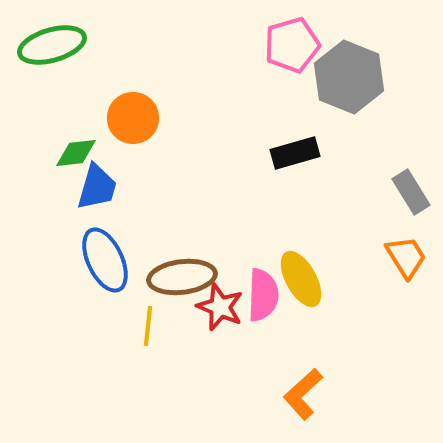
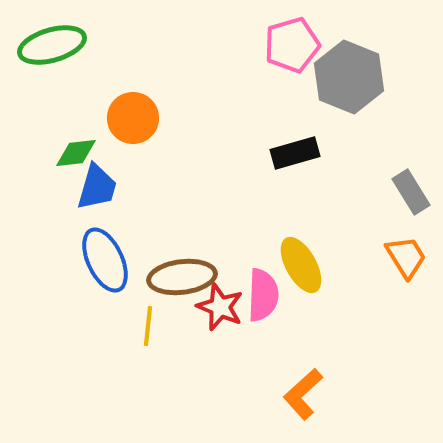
yellow ellipse: moved 14 px up
